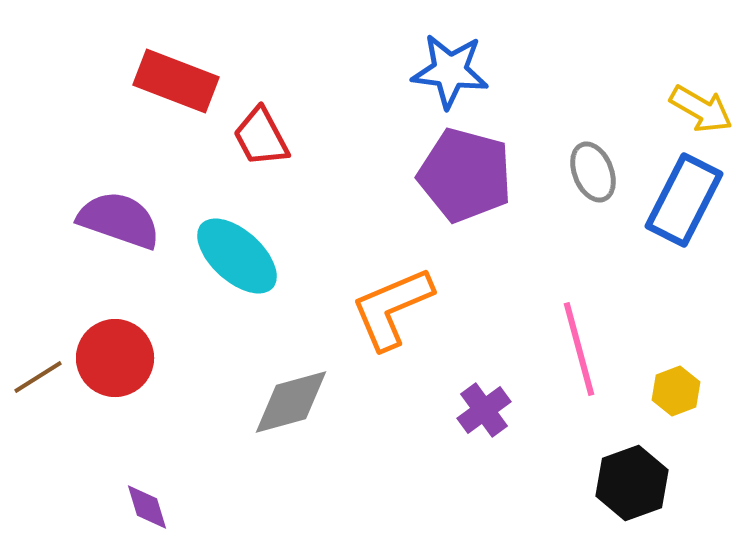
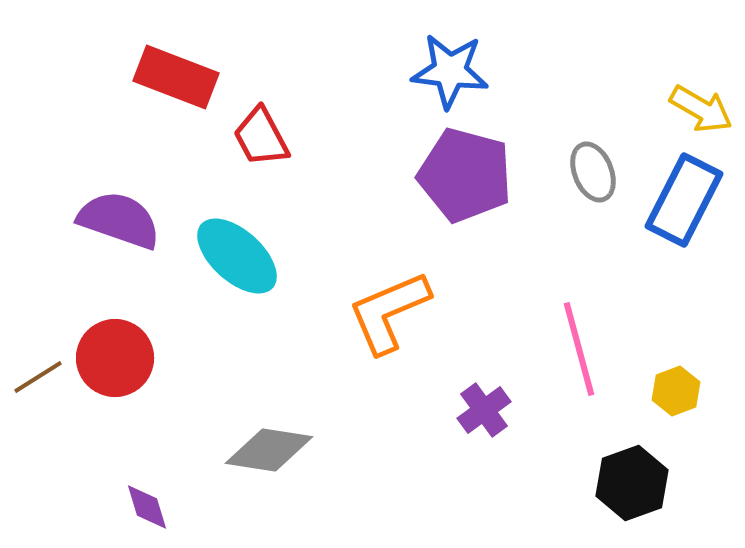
red rectangle: moved 4 px up
orange L-shape: moved 3 px left, 4 px down
gray diamond: moved 22 px left, 48 px down; rotated 24 degrees clockwise
